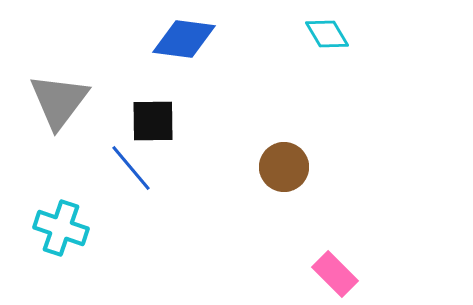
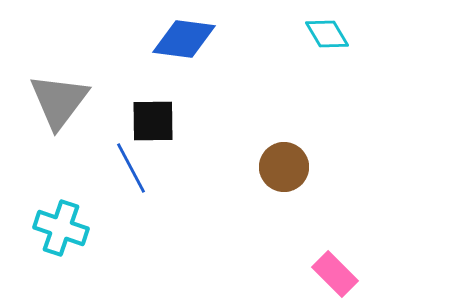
blue line: rotated 12 degrees clockwise
